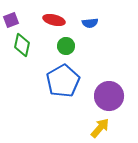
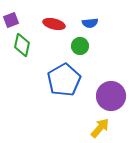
red ellipse: moved 4 px down
green circle: moved 14 px right
blue pentagon: moved 1 px right, 1 px up
purple circle: moved 2 px right
